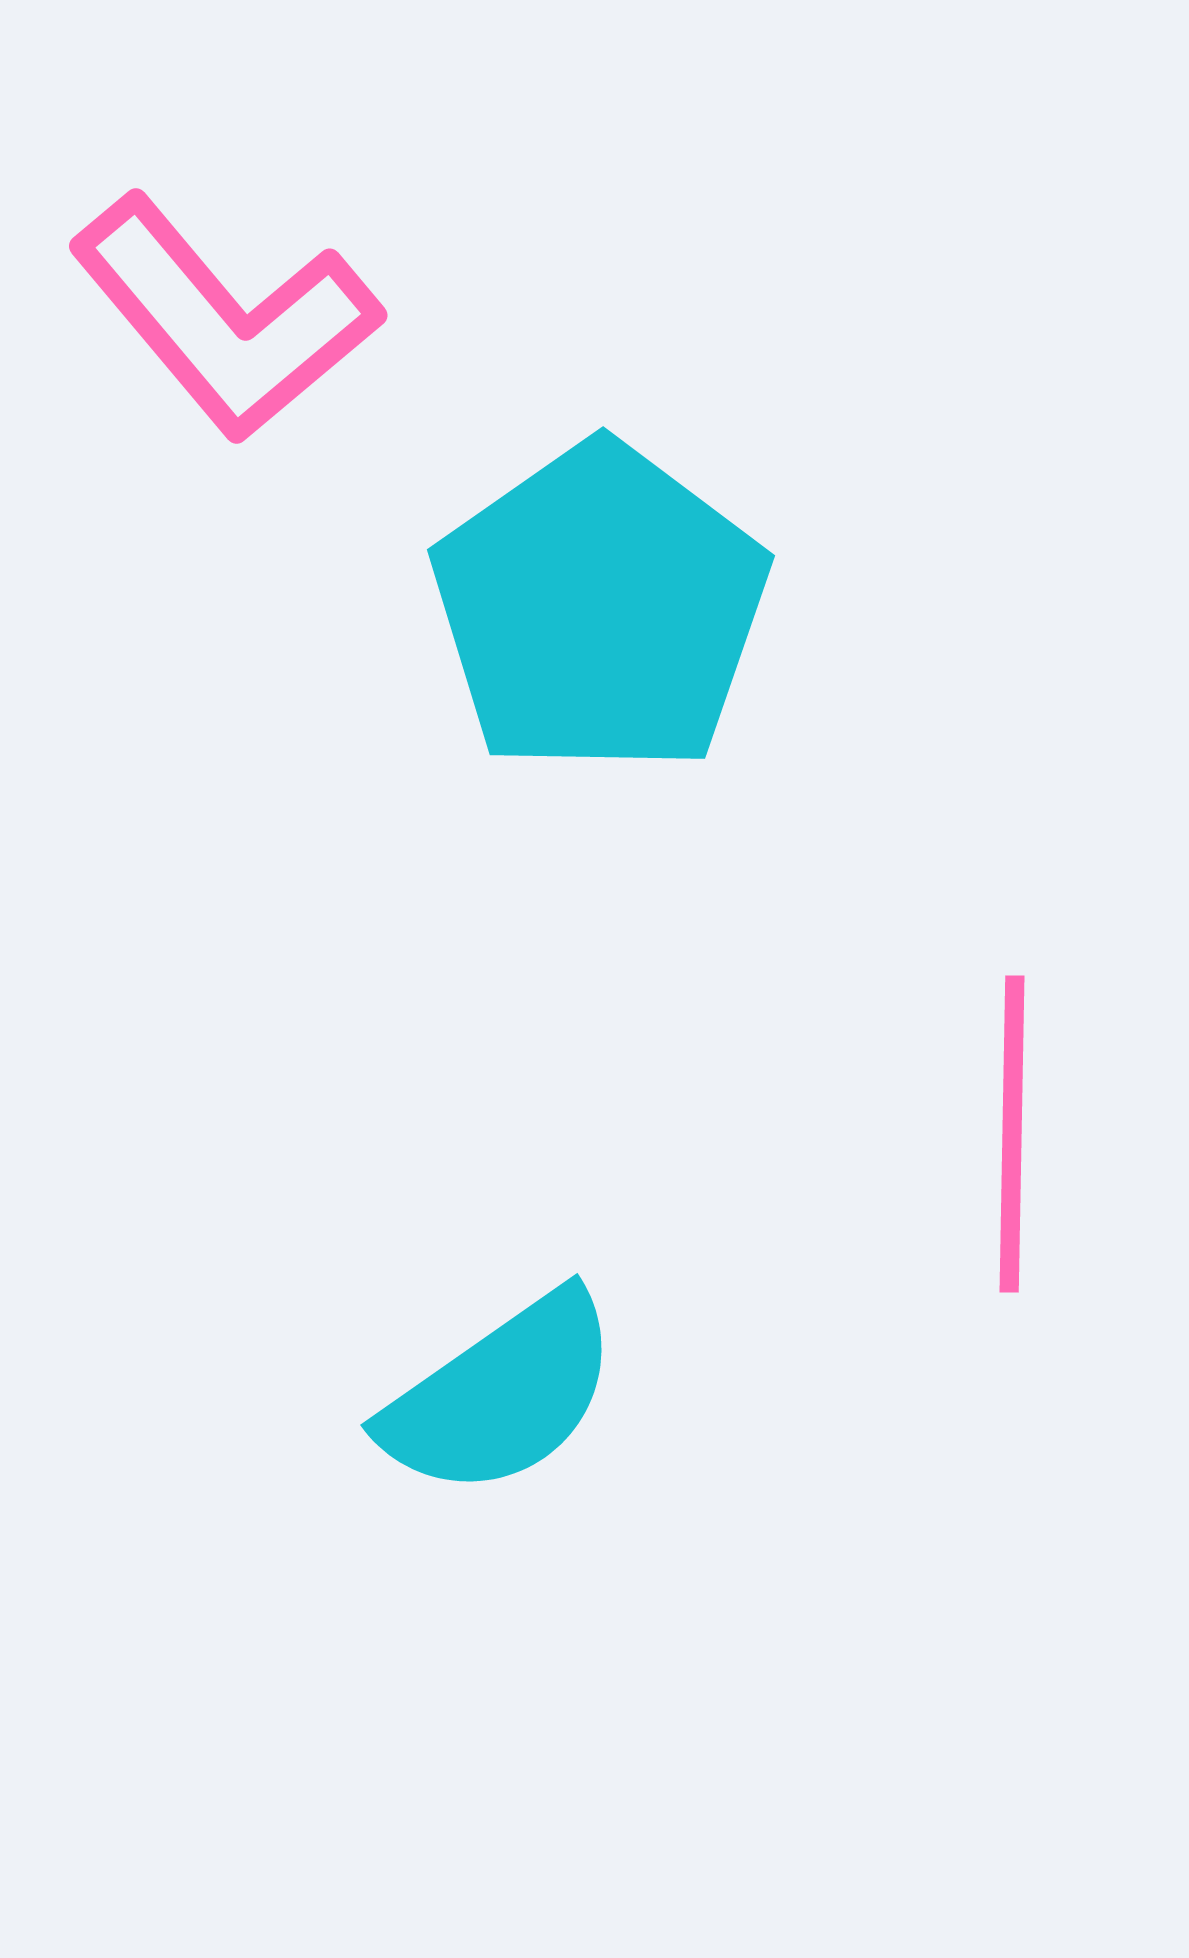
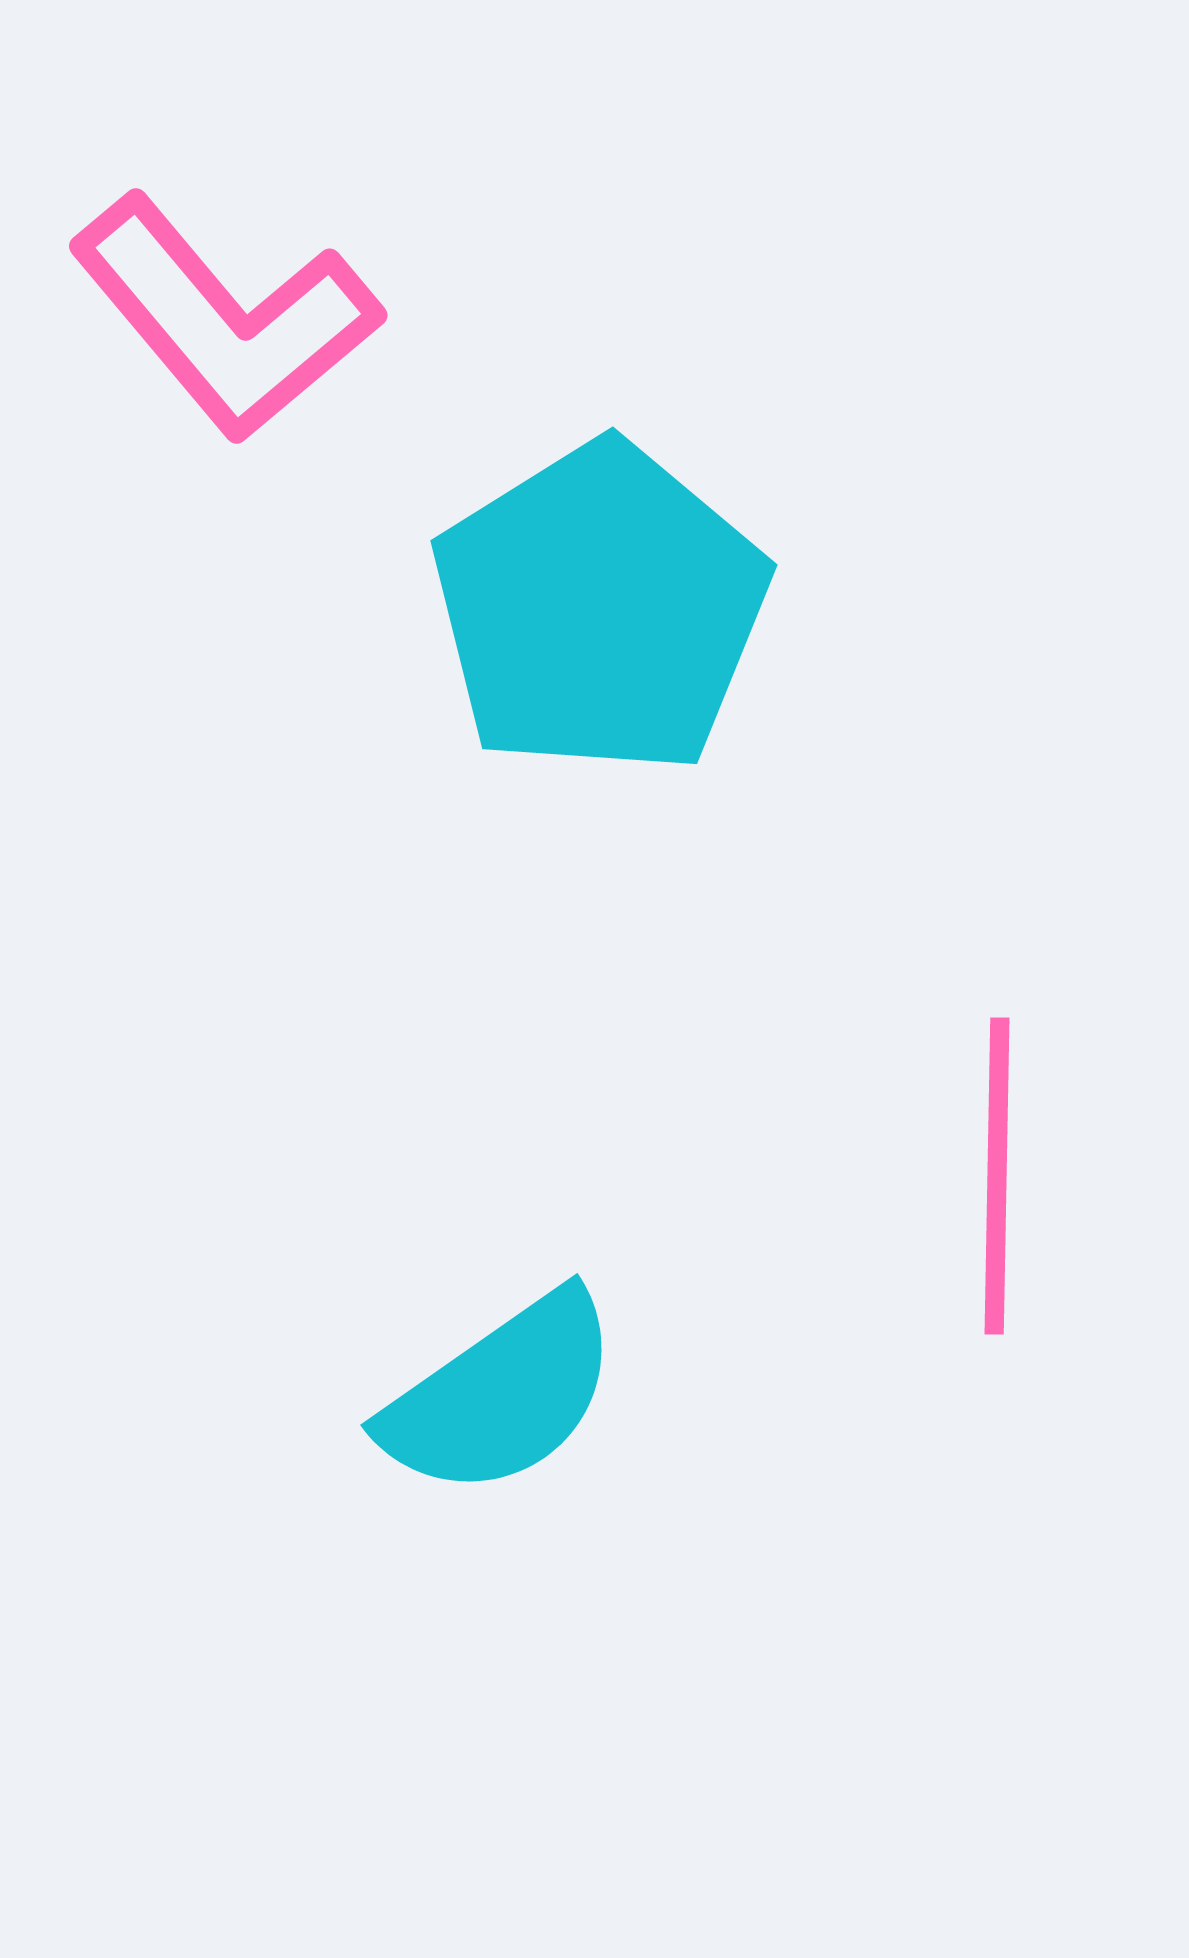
cyan pentagon: rotated 3 degrees clockwise
pink line: moved 15 px left, 42 px down
